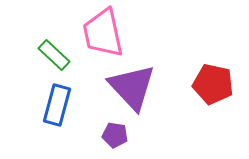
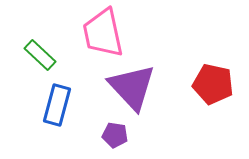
green rectangle: moved 14 px left
